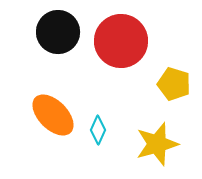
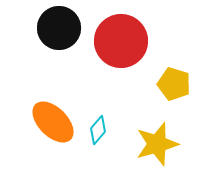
black circle: moved 1 px right, 4 px up
orange ellipse: moved 7 px down
cyan diamond: rotated 16 degrees clockwise
